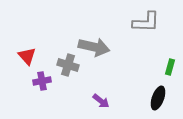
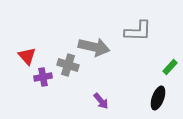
gray L-shape: moved 8 px left, 9 px down
green rectangle: rotated 28 degrees clockwise
purple cross: moved 1 px right, 4 px up
purple arrow: rotated 12 degrees clockwise
